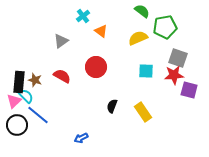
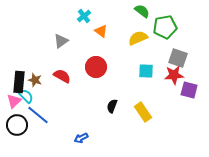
cyan cross: moved 1 px right
